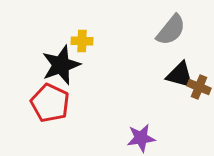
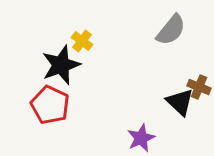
yellow cross: rotated 35 degrees clockwise
black triangle: moved 27 px down; rotated 28 degrees clockwise
red pentagon: moved 2 px down
purple star: rotated 16 degrees counterclockwise
